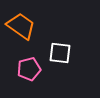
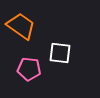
pink pentagon: rotated 20 degrees clockwise
